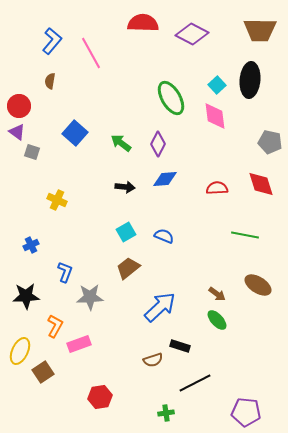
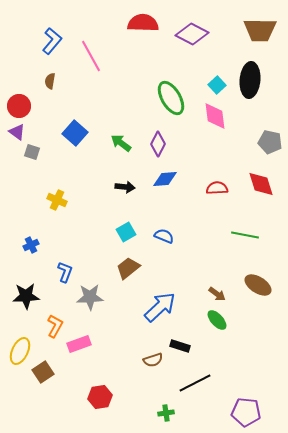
pink line at (91, 53): moved 3 px down
